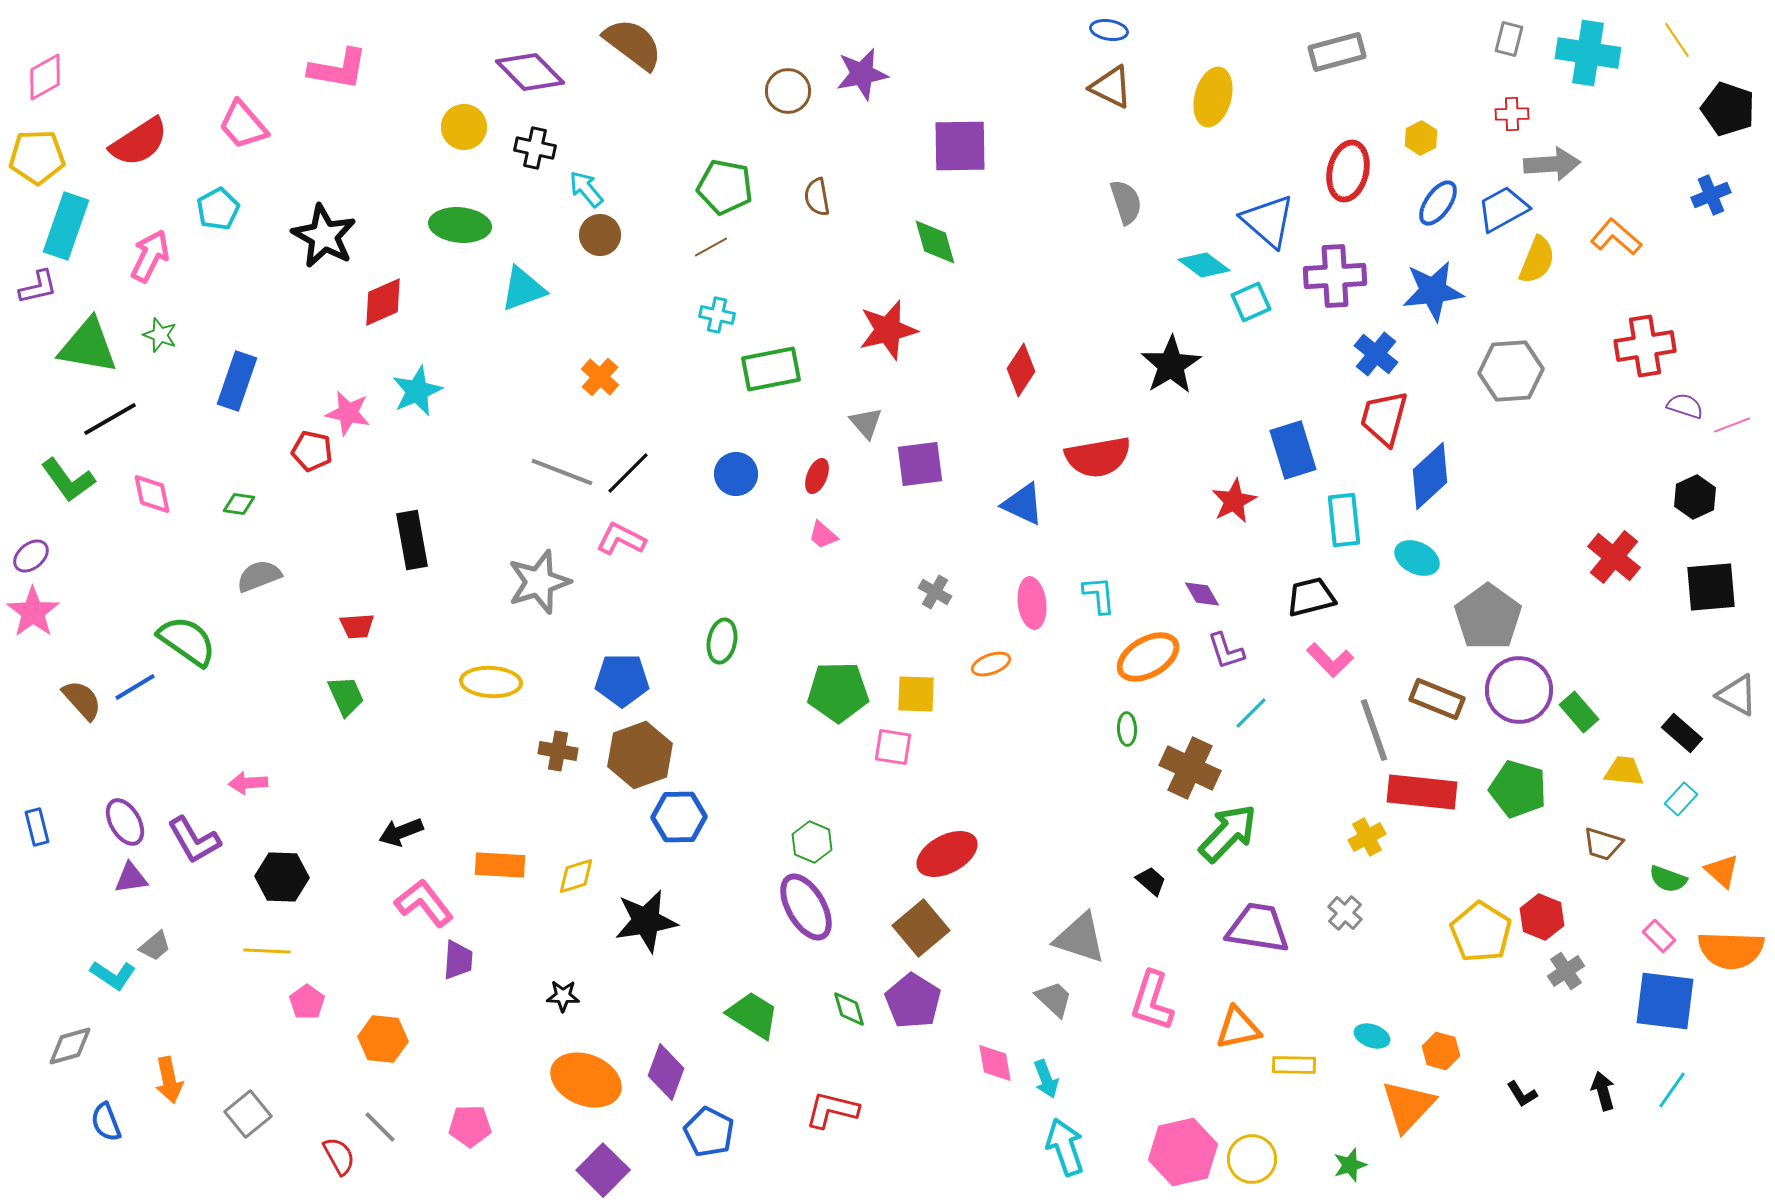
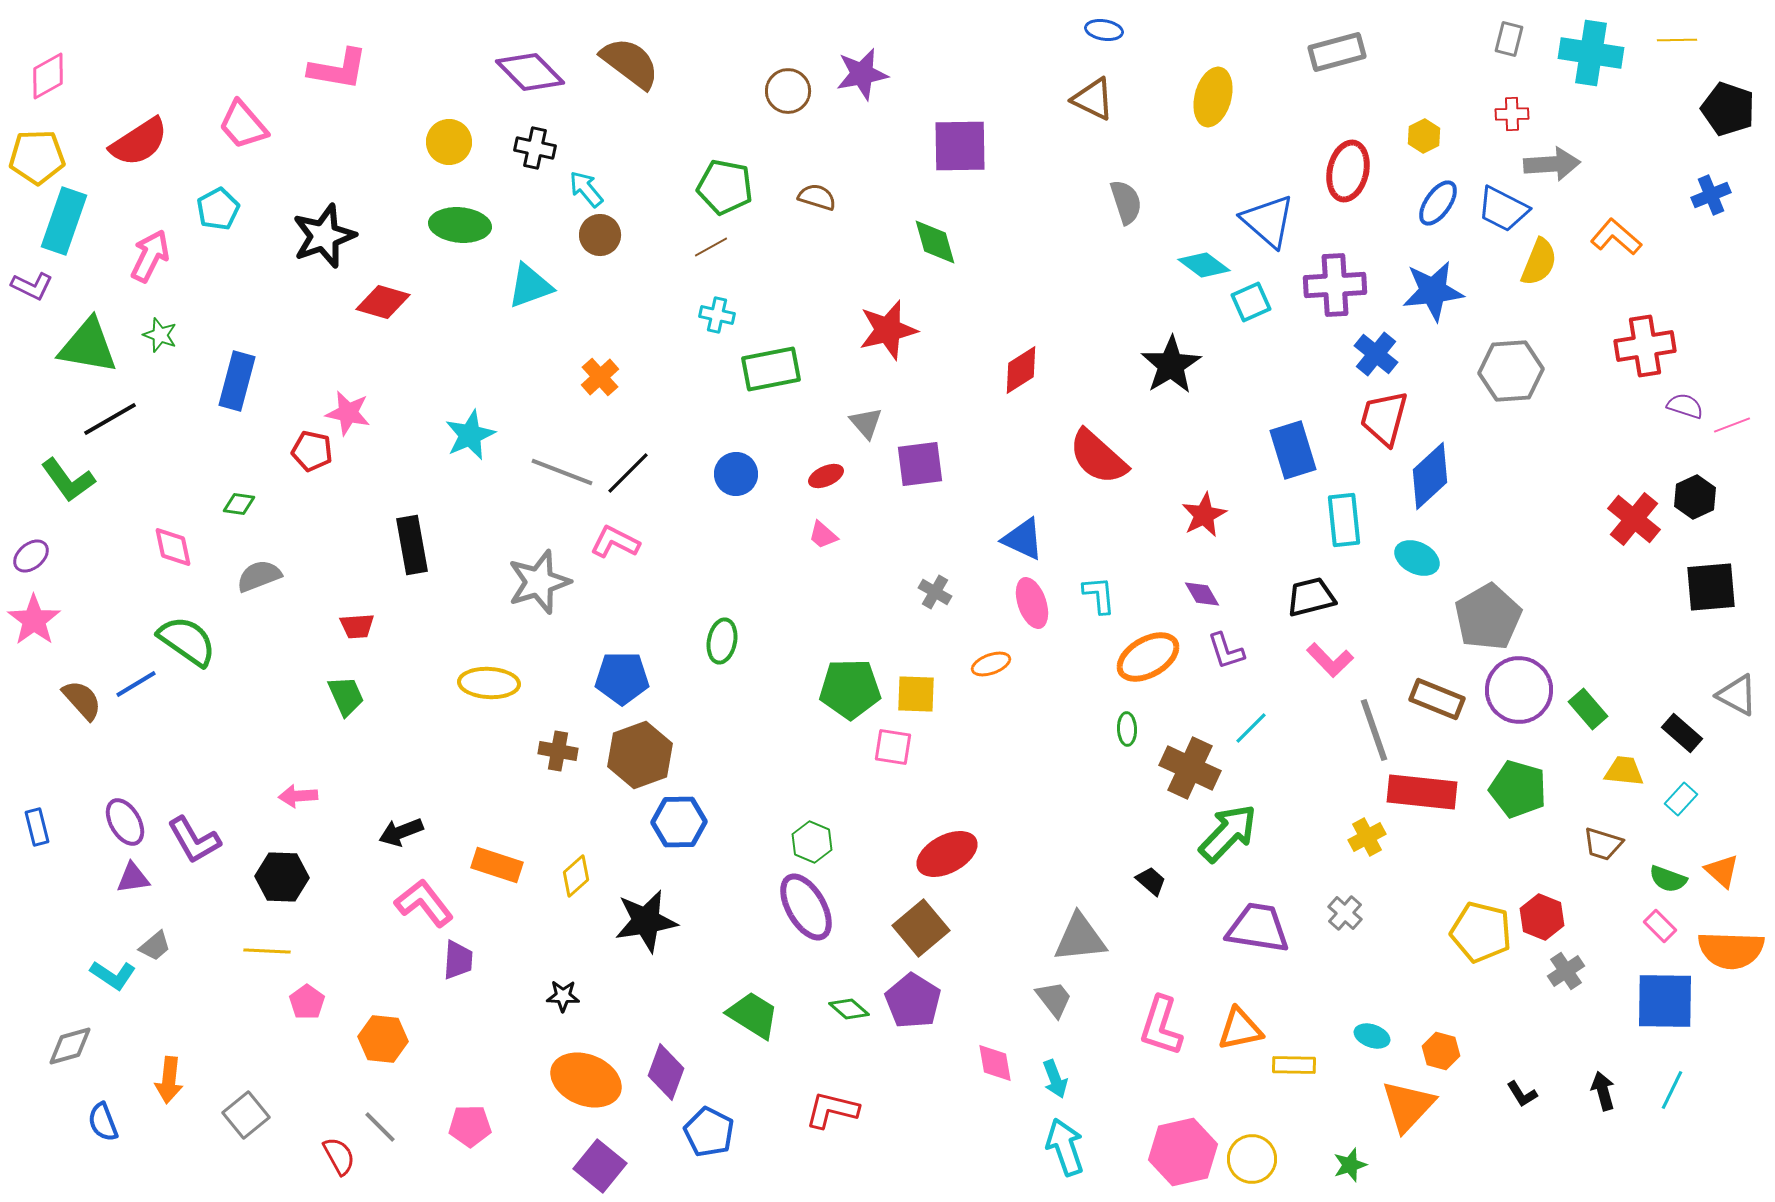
blue ellipse at (1109, 30): moved 5 px left
yellow line at (1677, 40): rotated 57 degrees counterclockwise
brown semicircle at (633, 44): moved 3 px left, 19 px down
cyan cross at (1588, 53): moved 3 px right
pink diamond at (45, 77): moved 3 px right, 1 px up
brown triangle at (1111, 87): moved 18 px left, 12 px down
yellow circle at (464, 127): moved 15 px left, 15 px down
yellow hexagon at (1421, 138): moved 3 px right, 2 px up
brown semicircle at (817, 197): rotated 117 degrees clockwise
blue trapezoid at (1503, 209): rotated 124 degrees counterclockwise
cyan rectangle at (66, 226): moved 2 px left, 5 px up
black star at (324, 236): rotated 24 degrees clockwise
yellow semicircle at (1537, 260): moved 2 px right, 2 px down
purple cross at (1335, 276): moved 9 px down
purple L-shape at (38, 287): moved 6 px left, 1 px up; rotated 39 degrees clockwise
cyan triangle at (523, 289): moved 7 px right, 3 px up
red diamond at (383, 302): rotated 40 degrees clockwise
red diamond at (1021, 370): rotated 24 degrees clockwise
orange cross at (600, 377): rotated 6 degrees clockwise
blue rectangle at (237, 381): rotated 4 degrees counterclockwise
cyan star at (417, 391): moved 53 px right, 44 px down
red semicircle at (1098, 457): rotated 52 degrees clockwise
red ellipse at (817, 476): moved 9 px right; rotated 44 degrees clockwise
pink diamond at (152, 494): moved 21 px right, 53 px down
red star at (1234, 501): moved 30 px left, 14 px down
blue triangle at (1023, 504): moved 35 px down
pink L-shape at (621, 539): moved 6 px left, 3 px down
black rectangle at (412, 540): moved 5 px down
red cross at (1614, 557): moved 20 px right, 38 px up
pink ellipse at (1032, 603): rotated 12 degrees counterclockwise
pink star at (33, 612): moved 1 px right, 8 px down
gray pentagon at (1488, 617): rotated 6 degrees clockwise
blue pentagon at (622, 680): moved 2 px up
yellow ellipse at (491, 682): moved 2 px left, 1 px down
blue line at (135, 687): moved 1 px right, 3 px up
green pentagon at (838, 692): moved 12 px right, 3 px up
green rectangle at (1579, 712): moved 9 px right, 3 px up
cyan line at (1251, 713): moved 15 px down
pink arrow at (248, 783): moved 50 px right, 13 px down
blue hexagon at (679, 817): moved 5 px down
orange rectangle at (500, 865): moved 3 px left; rotated 15 degrees clockwise
yellow diamond at (576, 876): rotated 24 degrees counterclockwise
purple triangle at (131, 878): moved 2 px right
yellow pentagon at (1481, 932): rotated 18 degrees counterclockwise
pink rectangle at (1659, 936): moved 1 px right, 10 px up
gray triangle at (1080, 938): rotated 24 degrees counterclockwise
gray trapezoid at (1054, 999): rotated 9 degrees clockwise
pink L-shape at (1152, 1001): moved 9 px right, 25 px down
blue square at (1665, 1001): rotated 6 degrees counterclockwise
green diamond at (849, 1009): rotated 33 degrees counterclockwise
orange triangle at (1238, 1028): moved 2 px right, 1 px down
cyan arrow at (1046, 1079): moved 9 px right
orange arrow at (169, 1080): rotated 18 degrees clockwise
cyan line at (1672, 1090): rotated 9 degrees counterclockwise
gray square at (248, 1114): moved 2 px left, 1 px down
blue semicircle at (106, 1122): moved 3 px left
purple square at (603, 1170): moved 3 px left, 4 px up; rotated 6 degrees counterclockwise
